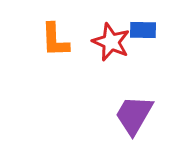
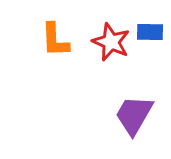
blue rectangle: moved 7 px right, 2 px down
